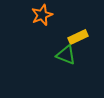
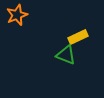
orange star: moved 25 px left
